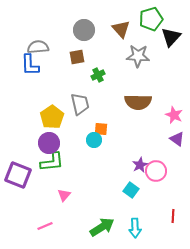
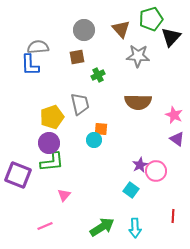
yellow pentagon: rotated 15 degrees clockwise
